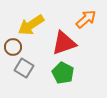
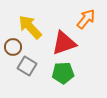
orange arrow: rotated 10 degrees counterclockwise
yellow arrow: moved 1 px left, 2 px down; rotated 80 degrees clockwise
gray square: moved 3 px right, 2 px up
green pentagon: rotated 30 degrees counterclockwise
